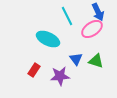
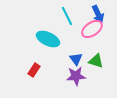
blue arrow: moved 2 px down
purple star: moved 16 px right
